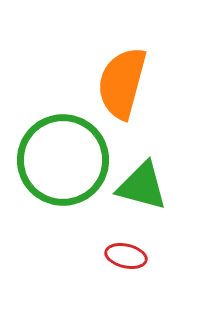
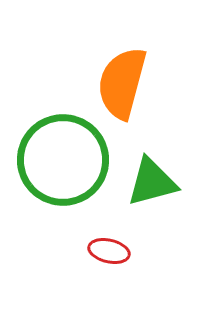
green triangle: moved 10 px right, 4 px up; rotated 30 degrees counterclockwise
red ellipse: moved 17 px left, 5 px up
